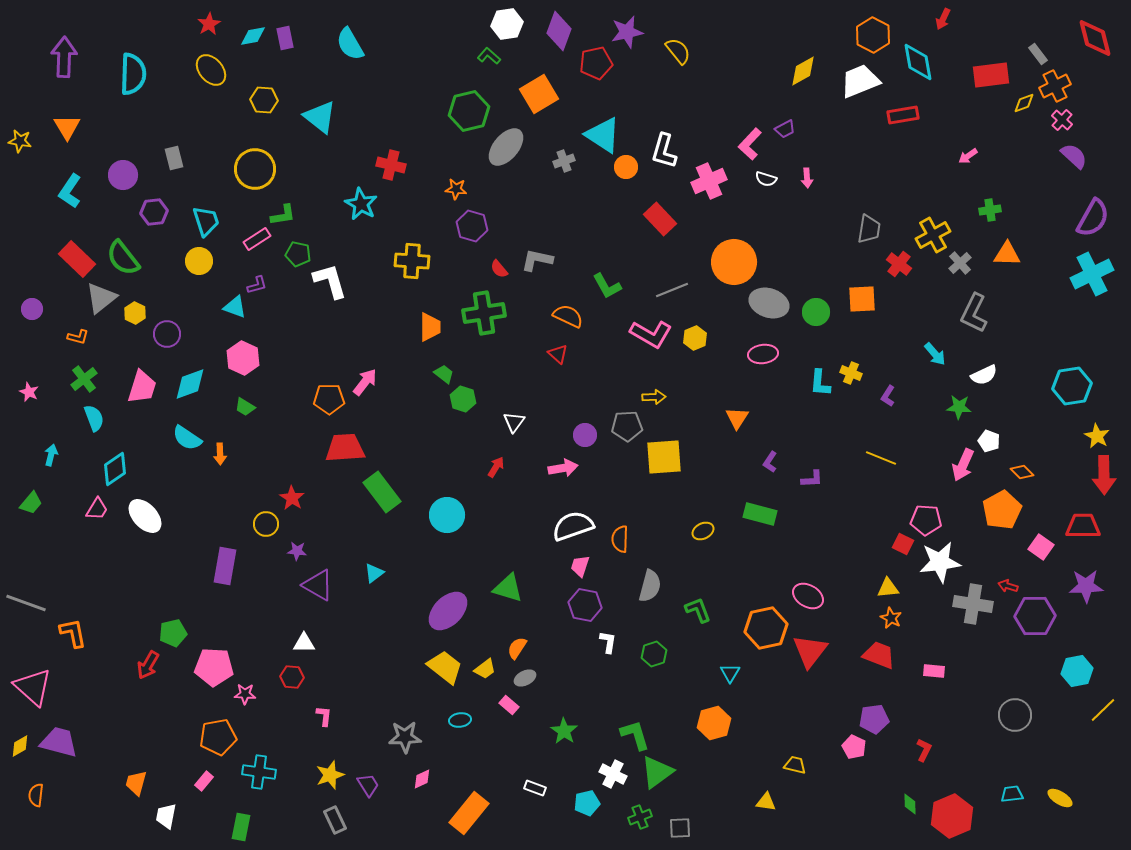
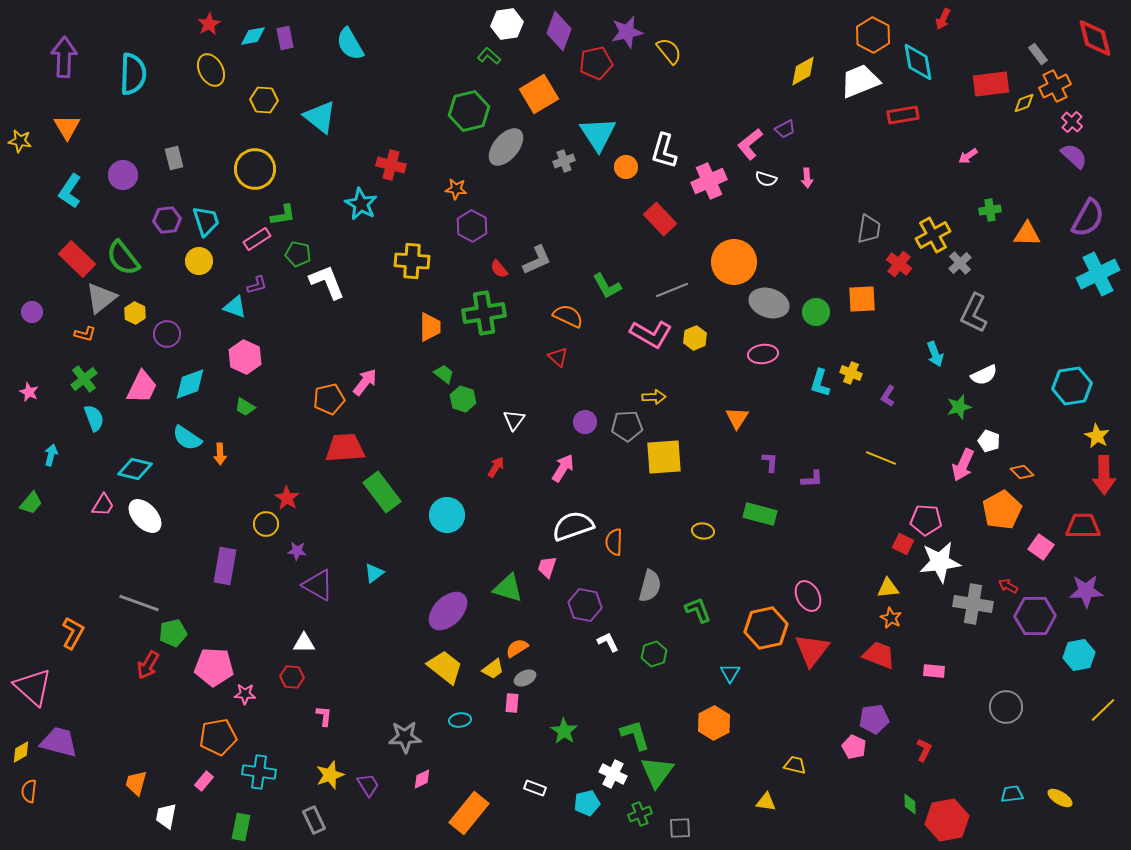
yellow semicircle at (678, 51): moved 9 px left
yellow ellipse at (211, 70): rotated 12 degrees clockwise
red rectangle at (991, 75): moved 9 px down
pink cross at (1062, 120): moved 10 px right, 2 px down
cyan triangle at (603, 135): moved 5 px left, 1 px up; rotated 24 degrees clockwise
pink L-shape at (750, 144): rotated 8 degrees clockwise
purple hexagon at (154, 212): moved 13 px right, 8 px down
purple semicircle at (1093, 218): moved 5 px left
purple hexagon at (472, 226): rotated 12 degrees clockwise
orange triangle at (1007, 254): moved 20 px right, 20 px up
gray L-shape at (537, 260): rotated 144 degrees clockwise
cyan cross at (1092, 274): moved 6 px right
white L-shape at (330, 281): moved 3 px left, 1 px down; rotated 6 degrees counterclockwise
purple circle at (32, 309): moved 3 px down
orange L-shape at (78, 337): moved 7 px right, 3 px up
red triangle at (558, 354): moved 3 px down
cyan arrow at (935, 354): rotated 20 degrees clockwise
pink hexagon at (243, 358): moved 2 px right, 1 px up
cyan L-shape at (820, 383): rotated 12 degrees clockwise
pink trapezoid at (142, 387): rotated 9 degrees clockwise
orange pentagon at (329, 399): rotated 12 degrees counterclockwise
green star at (959, 407): rotated 20 degrees counterclockwise
white triangle at (514, 422): moved 2 px up
purple circle at (585, 435): moved 13 px up
purple L-shape at (770, 462): rotated 150 degrees clockwise
pink arrow at (563, 468): rotated 48 degrees counterclockwise
cyan diamond at (115, 469): moved 20 px right; rotated 48 degrees clockwise
red star at (292, 498): moved 5 px left
pink trapezoid at (97, 509): moved 6 px right, 4 px up
yellow ellipse at (703, 531): rotated 35 degrees clockwise
orange semicircle at (620, 539): moved 6 px left, 3 px down
pink trapezoid at (580, 566): moved 33 px left, 1 px down
red arrow at (1008, 586): rotated 12 degrees clockwise
purple star at (1086, 586): moved 5 px down
pink ellipse at (808, 596): rotated 32 degrees clockwise
gray line at (26, 603): moved 113 px right
orange L-shape at (73, 633): rotated 40 degrees clockwise
white L-shape at (608, 642): rotated 35 degrees counterclockwise
orange semicircle at (517, 648): rotated 25 degrees clockwise
red triangle at (810, 651): moved 2 px right, 1 px up
yellow trapezoid at (485, 669): moved 8 px right
cyan hexagon at (1077, 671): moved 2 px right, 16 px up
pink rectangle at (509, 705): moved 3 px right, 2 px up; rotated 54 degrees clockwise
gray circle at (1015, 715): moved 9 px left, 8 px up
orange hexagon at (714, 723): rotated 12 degrees counterclockwise
yellow diamond at (20, 746): moved 1 px right, 6 px down
green triangle at (657, 772): rotated 18 degrees counterclockwise
orange semicircle at (36, 795): moved 7 px left, 4 px up
red hexagon at (952, 816): moved 5 px left, 4 px down; rotated 12 degrees clockwise
green cross at (640, 817): moved 3 px up
gray rectangle at (335, 820): moved 21 px left
